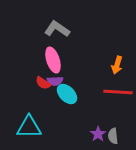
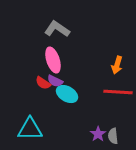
purple semicircle: rotated 28 degrees clockwise
cyan ellipse: rotated 15 degrees counterclockwise
cyan triangle: moved 1 px right, 2 px down
